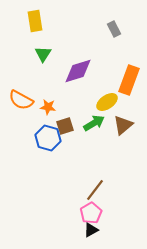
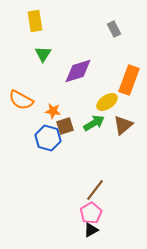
orange star: moved 5 px right, 4 px down
